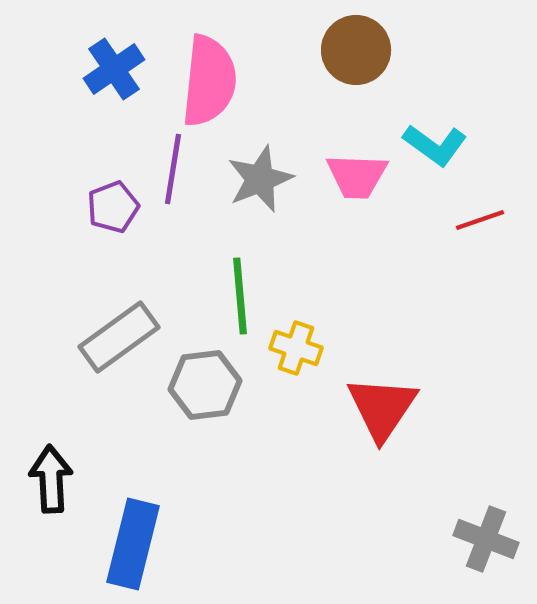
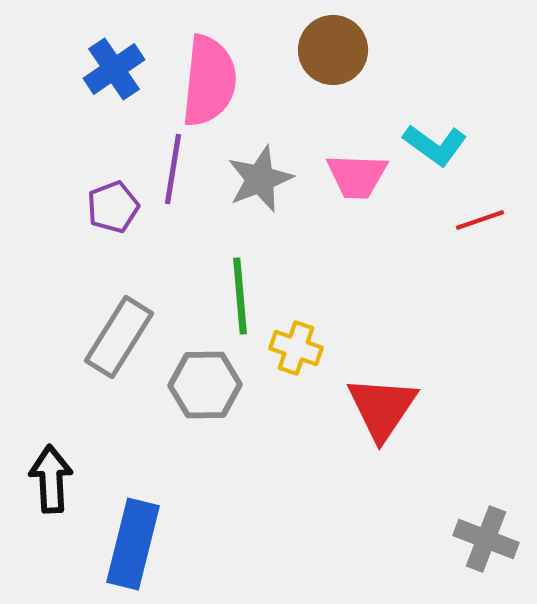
brown circle: moved 23 px left
gray rectangle: rotated 22 degrees counterclockwise
gray hexagon: rotated 6 degrees clockwise
